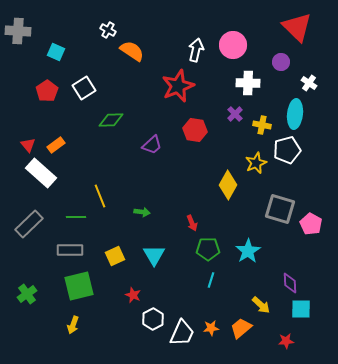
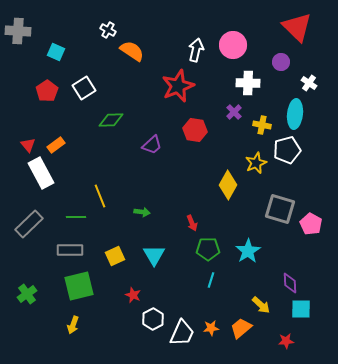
purple cross at (235, 114): moved 1 px left, 2 px up
white rectangle at (41, 173): rotated 20 degrees clockwise
